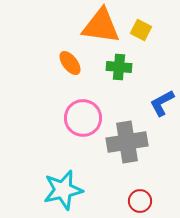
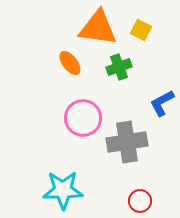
orange triangle: moved 3 px left, 2 px down
green cross: rotated 25 degrees counterclockwise
cyan star: rotated 12 degrees clockwise
